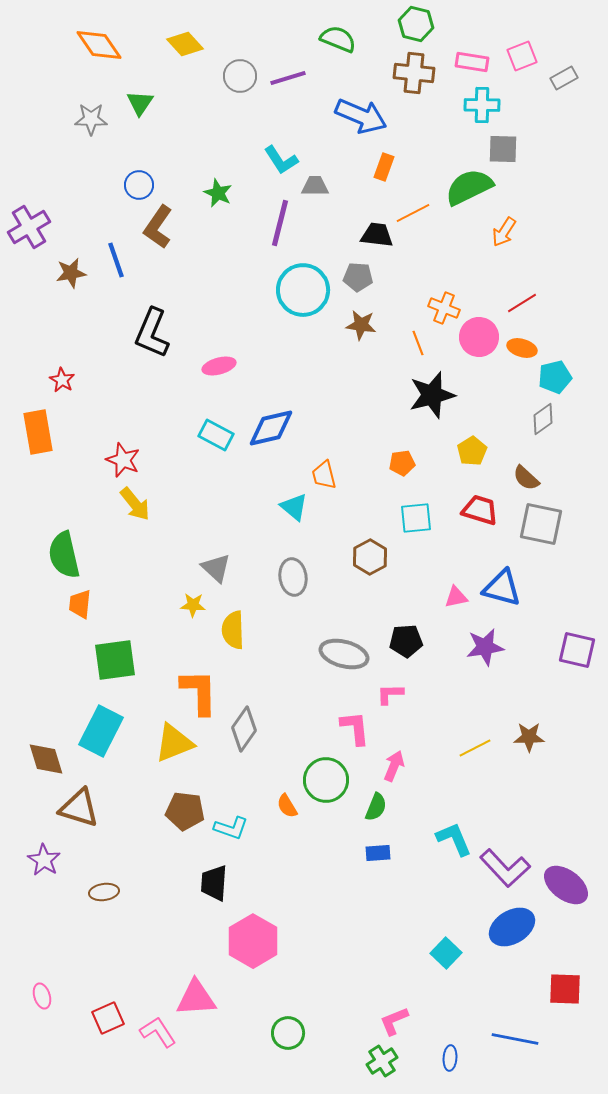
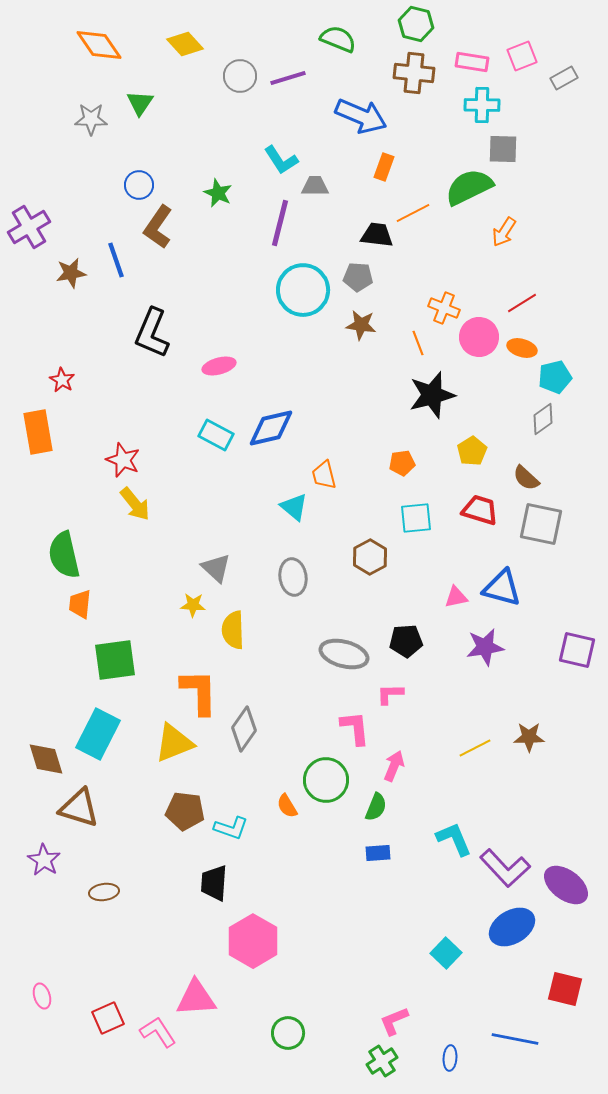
cyan rectangle at (101, 731): moved 3 px left, 3 px down
red square at (565, 989): rotated 12 degrees clockwise
